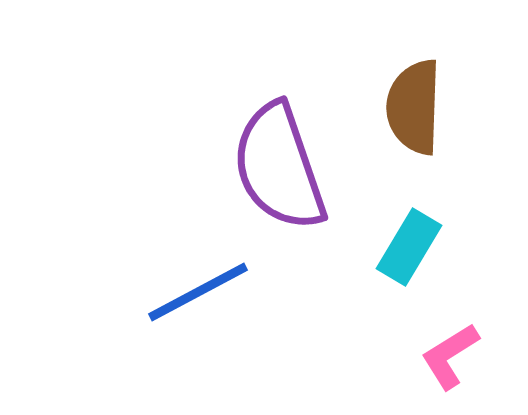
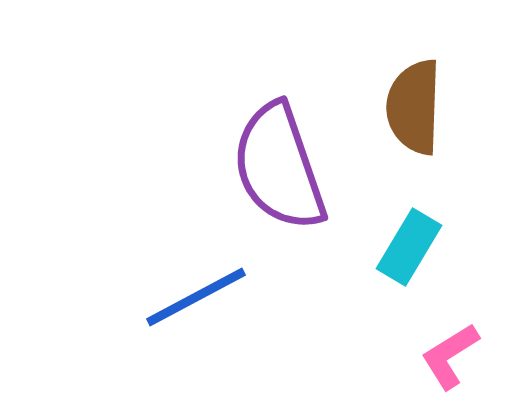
blue line: moved 2 px left, 5 px down
